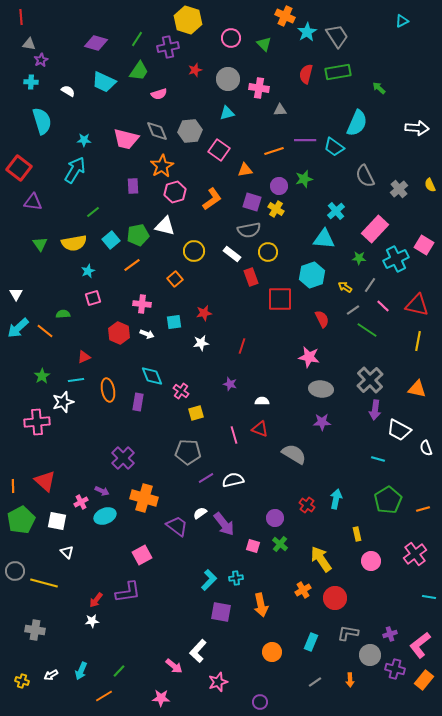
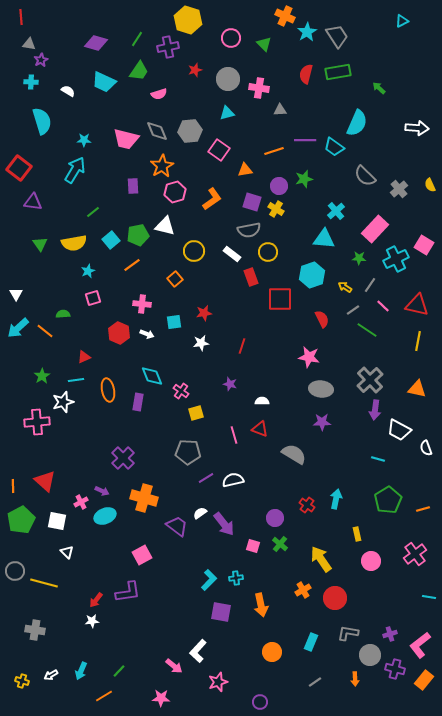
gray semicircle at (365, 176): rotated 20 degrees counterclockwise
orange arrow at (350, 680): moved 5 px right, 1 px up
